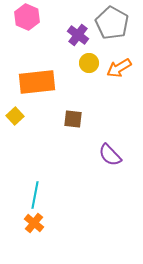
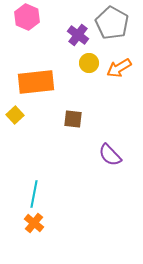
orange rectangle: moved 1 px left
yellow square: moved 1 px up
cyan line: moved 1 px left, 1 px up
